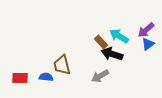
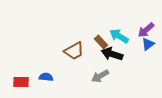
brown trapezoid: moved 12 px right, 14 px up; rotated 105 degrees counterclockwise
red rectangle: moved 1 px right, 4 px down
